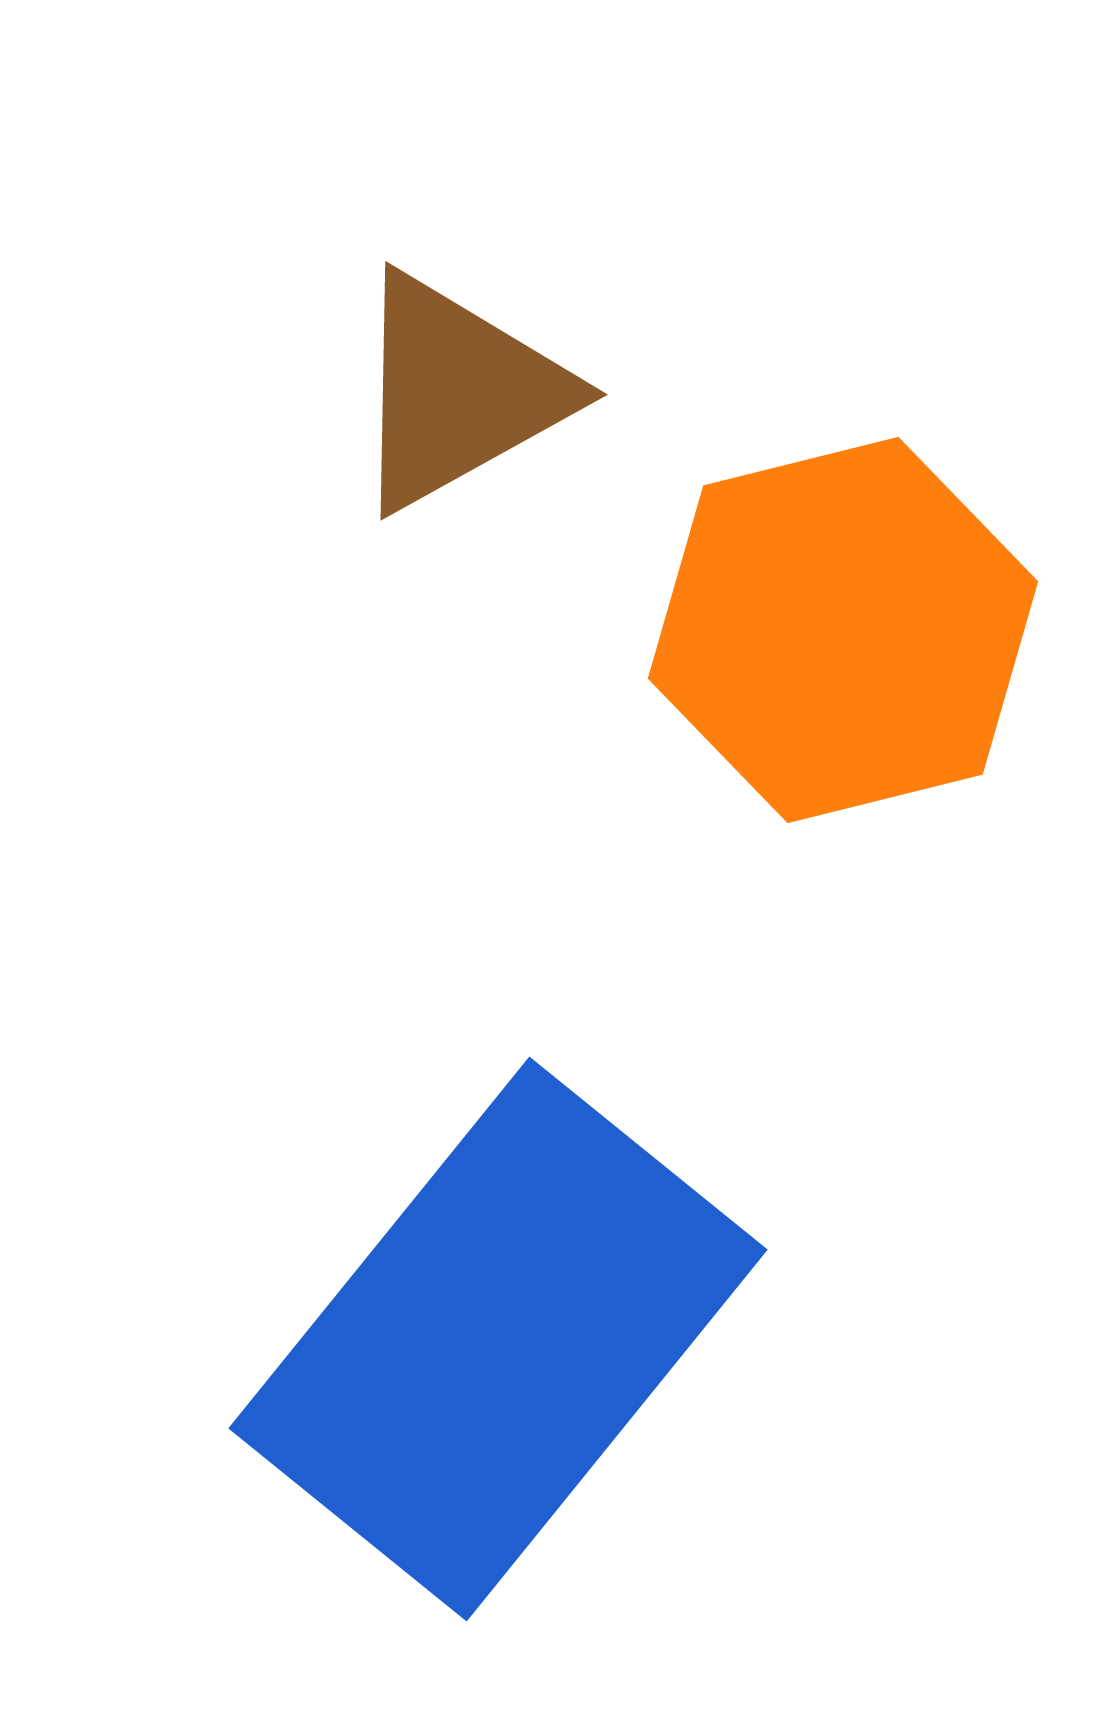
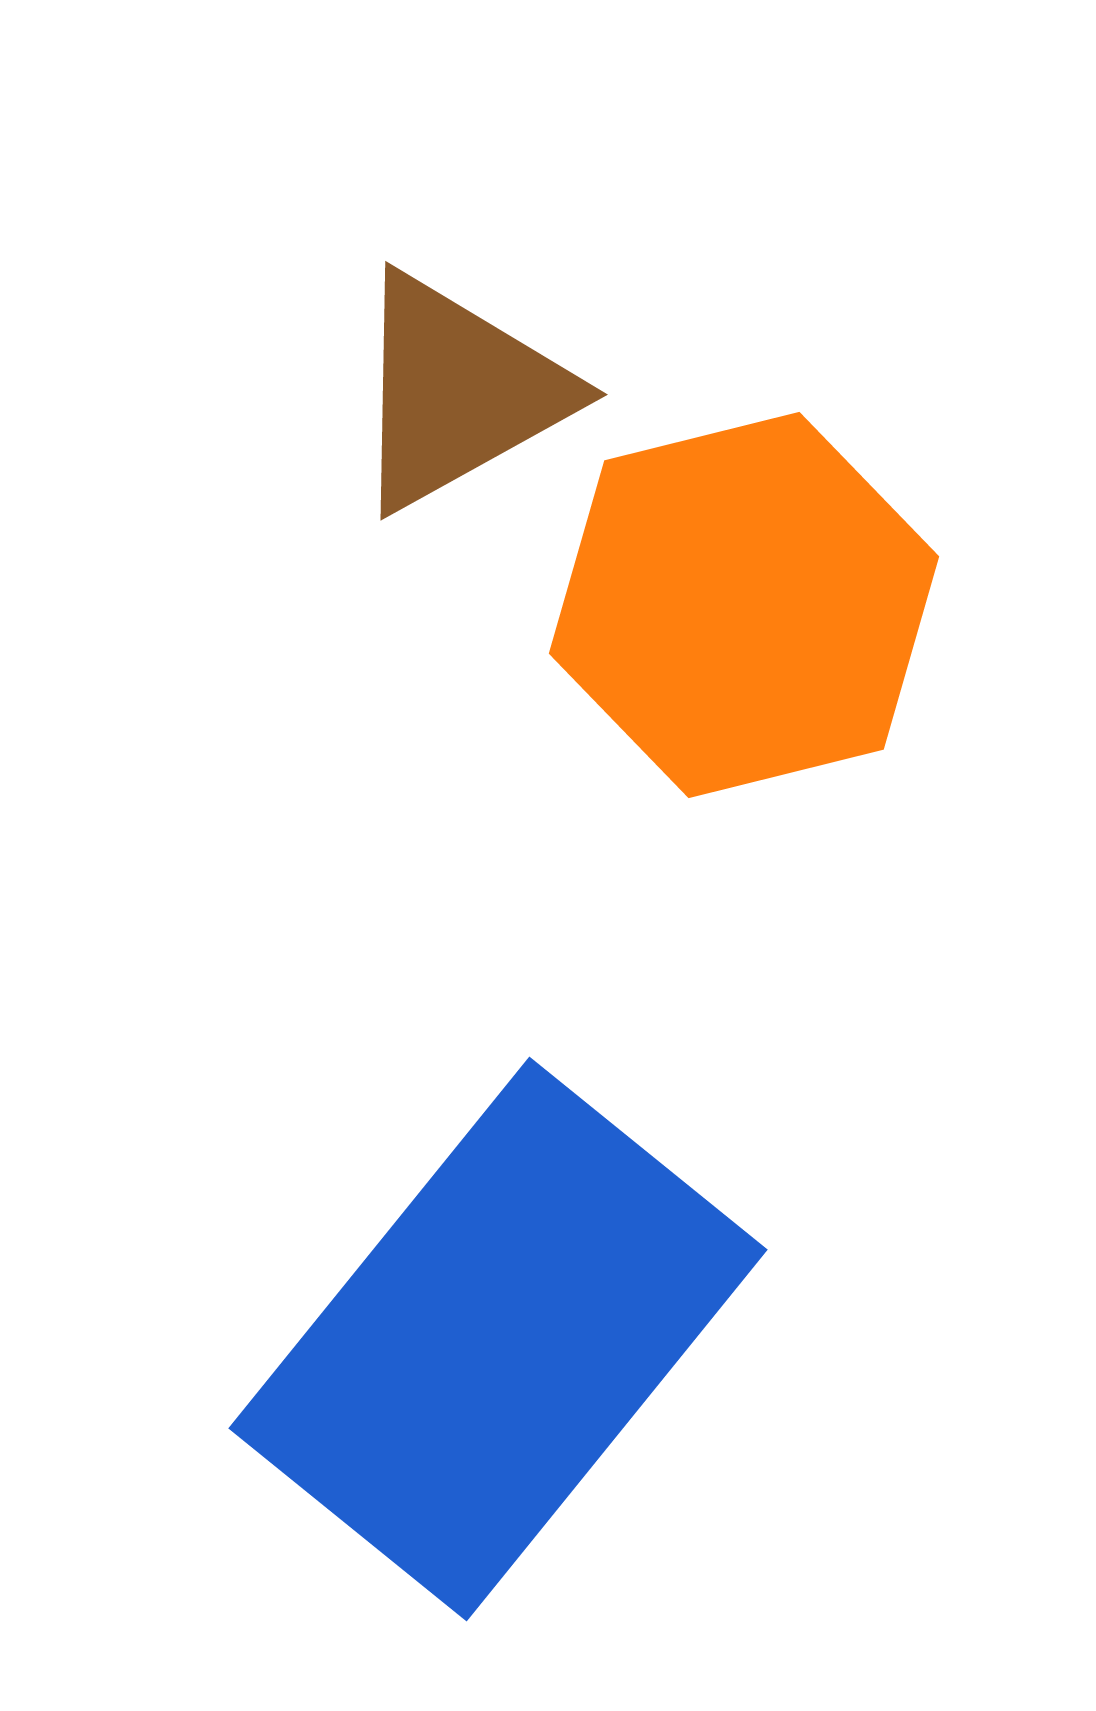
orange hexagon: moved 99 px left, 25 px up
